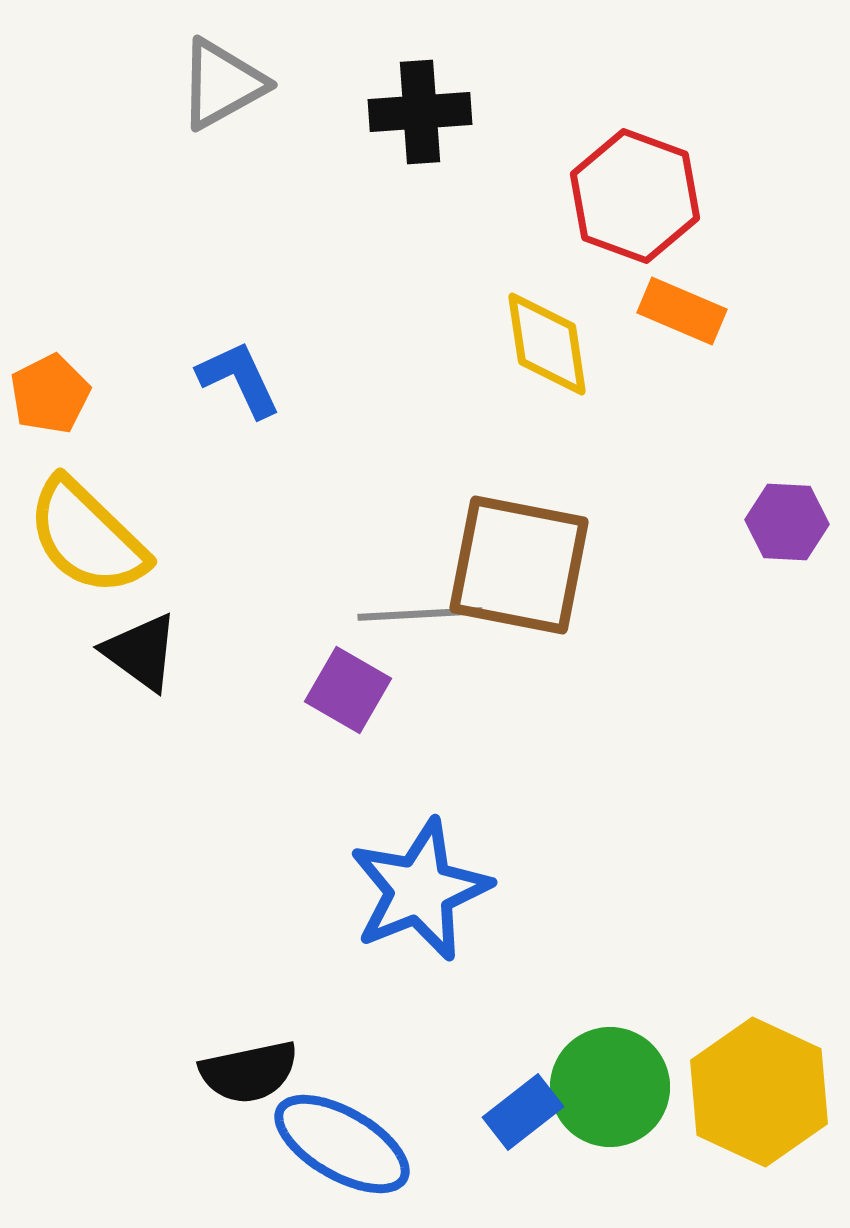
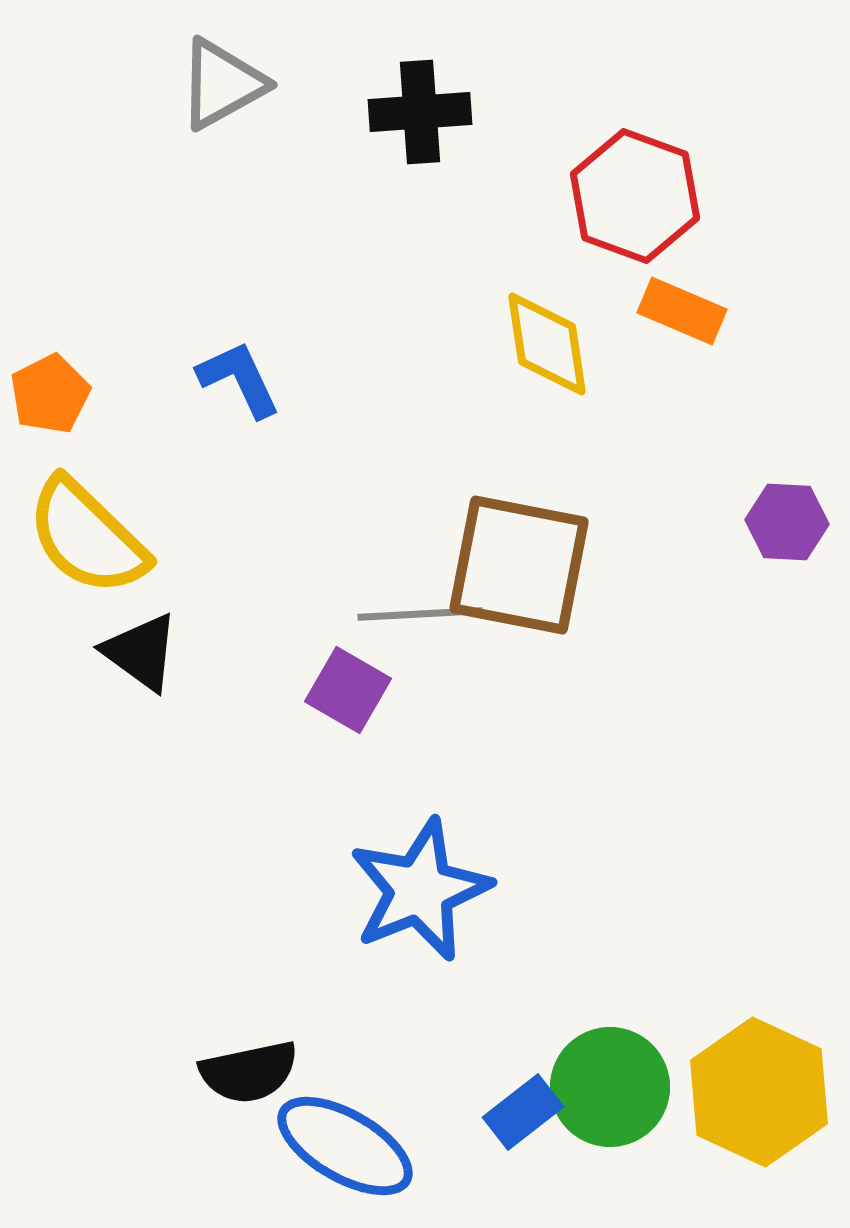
blue ellipse: moved 3 px right, 2 px down
